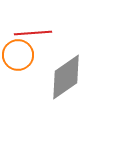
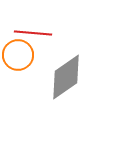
red line: rotated 9 degrees clockwise
